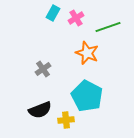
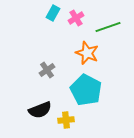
gray cross: moved 4 px right, 1 px down
cyan pentagon: moved 1 px left, 6 px up
